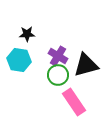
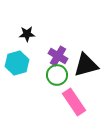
cyan hexagon: moved 2 px left, 3 px down; rotated 25 degrees counterclockwise
green circle: moved 1 px left
